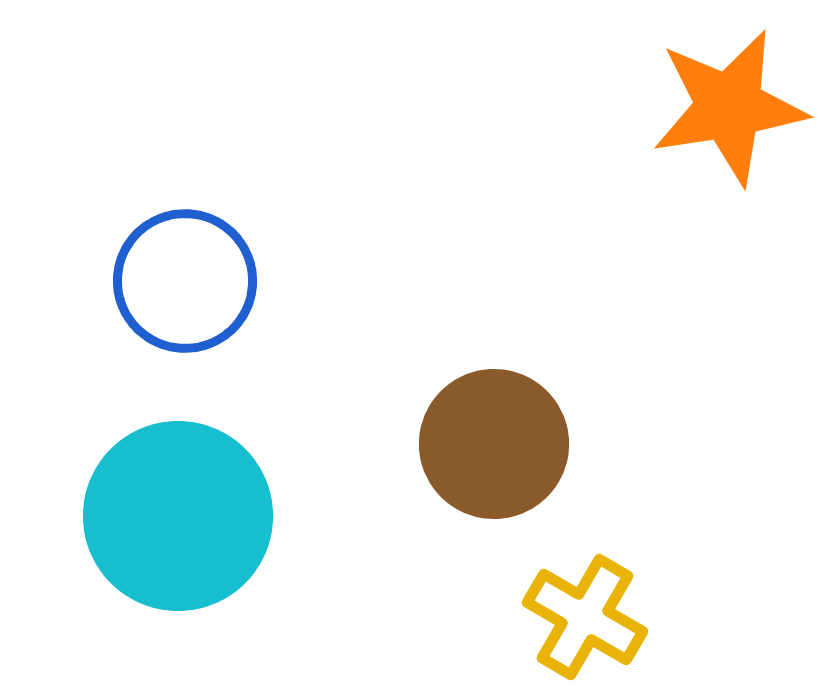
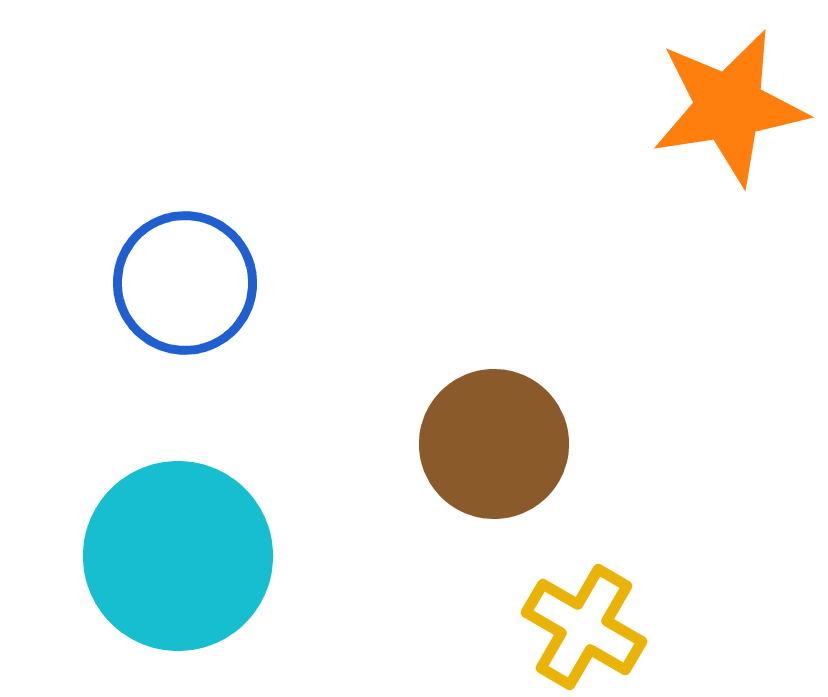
blue circle: moved 2 px down
cyan circle: moved 40 px down
yellow cross: moved 1 px left, 10 px down
